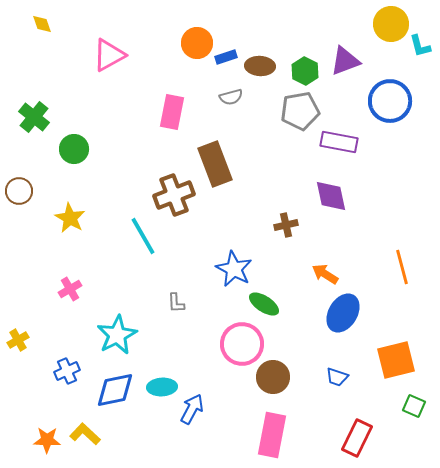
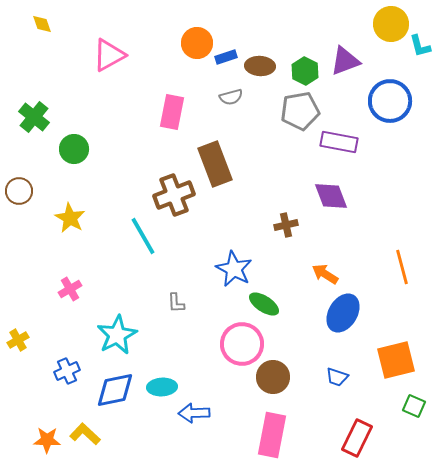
purple diamond at (331, 196): rotated 9 degrees counterclockwise
blue arrow at (192, 409): moved 2 px right, 4 px down; rotated 120 degrees counterclockwise
